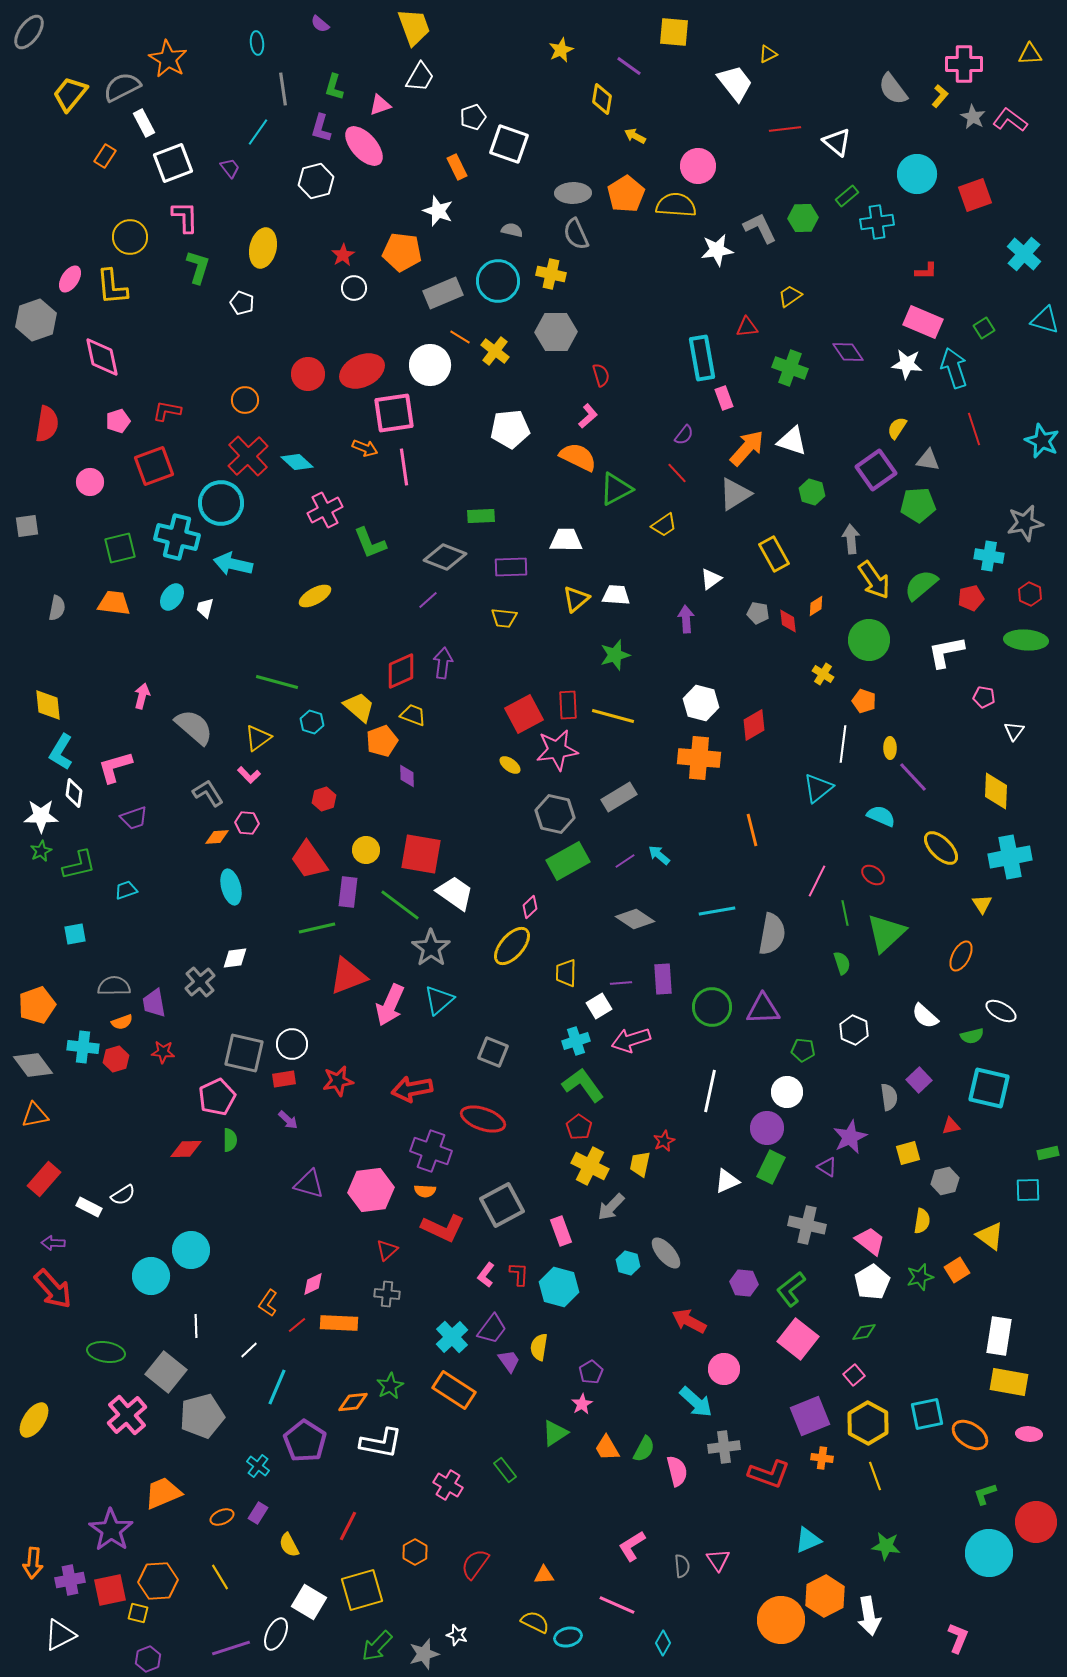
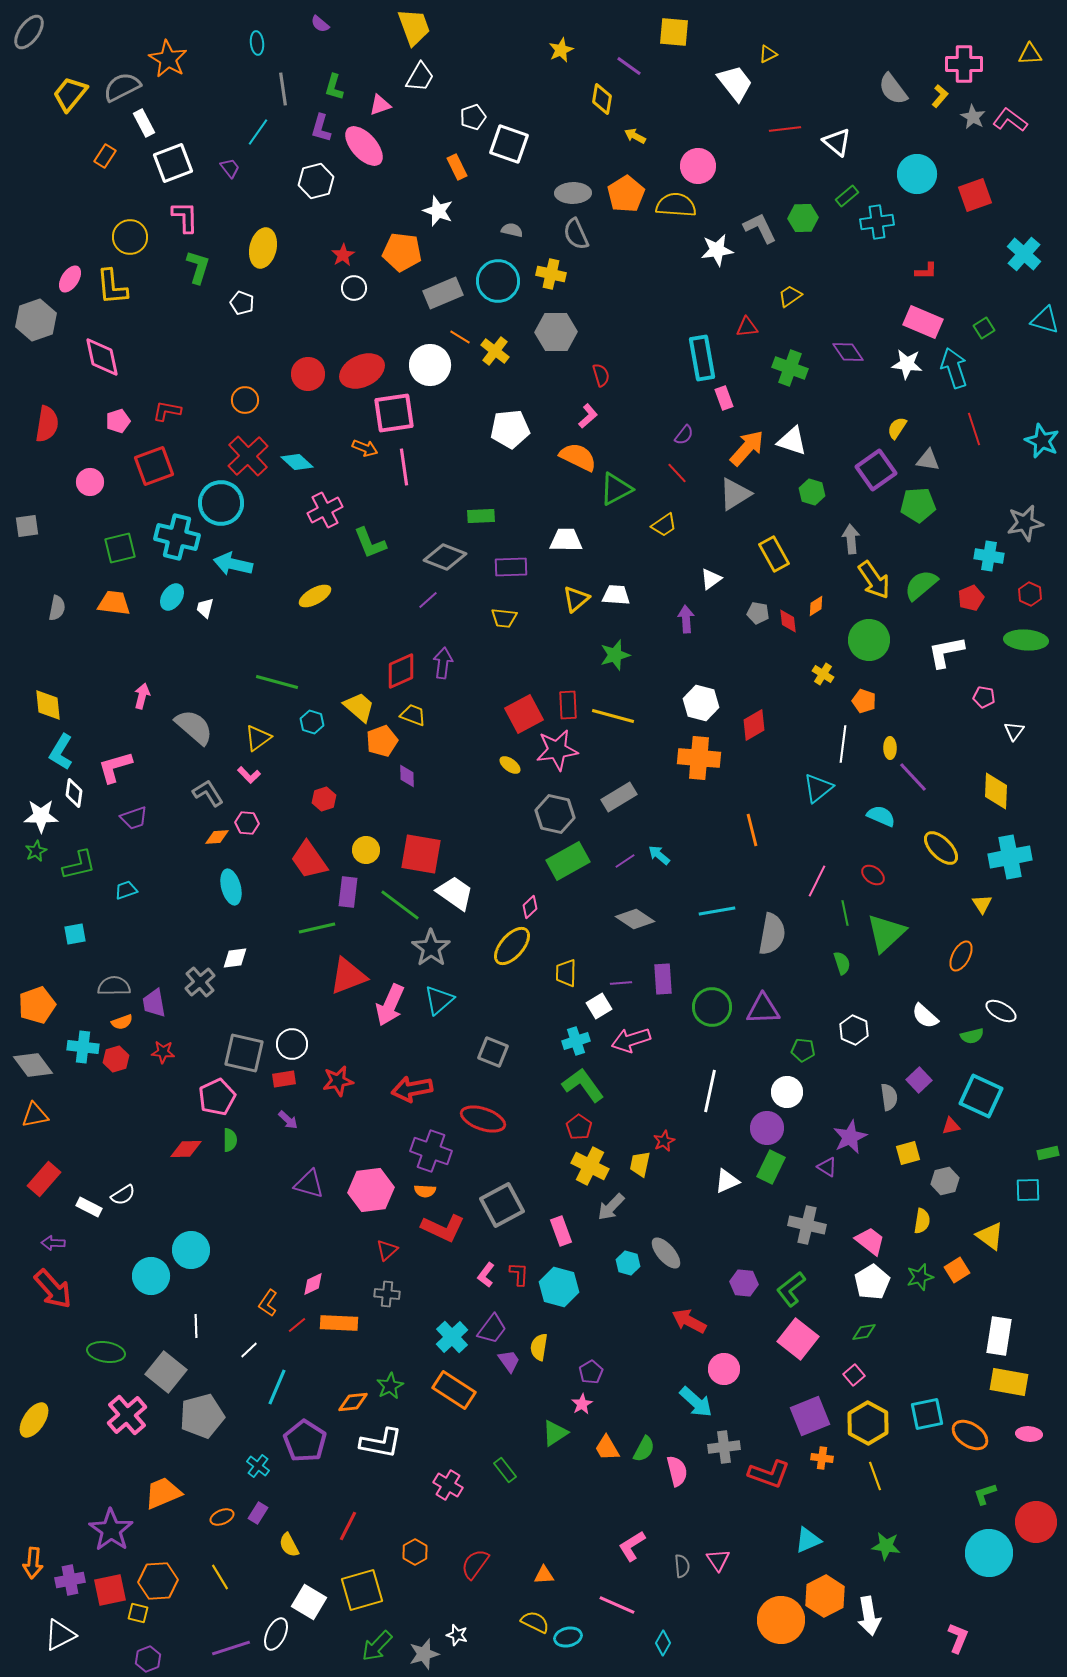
red pentagon at (971, 598): rotated 10 degrees counterclockwise
green star at (41, 851): moved 5 px left
cyan square at (989, 1088): moved 8 px left, 8 px down; rotated 12 degrees clockwise
